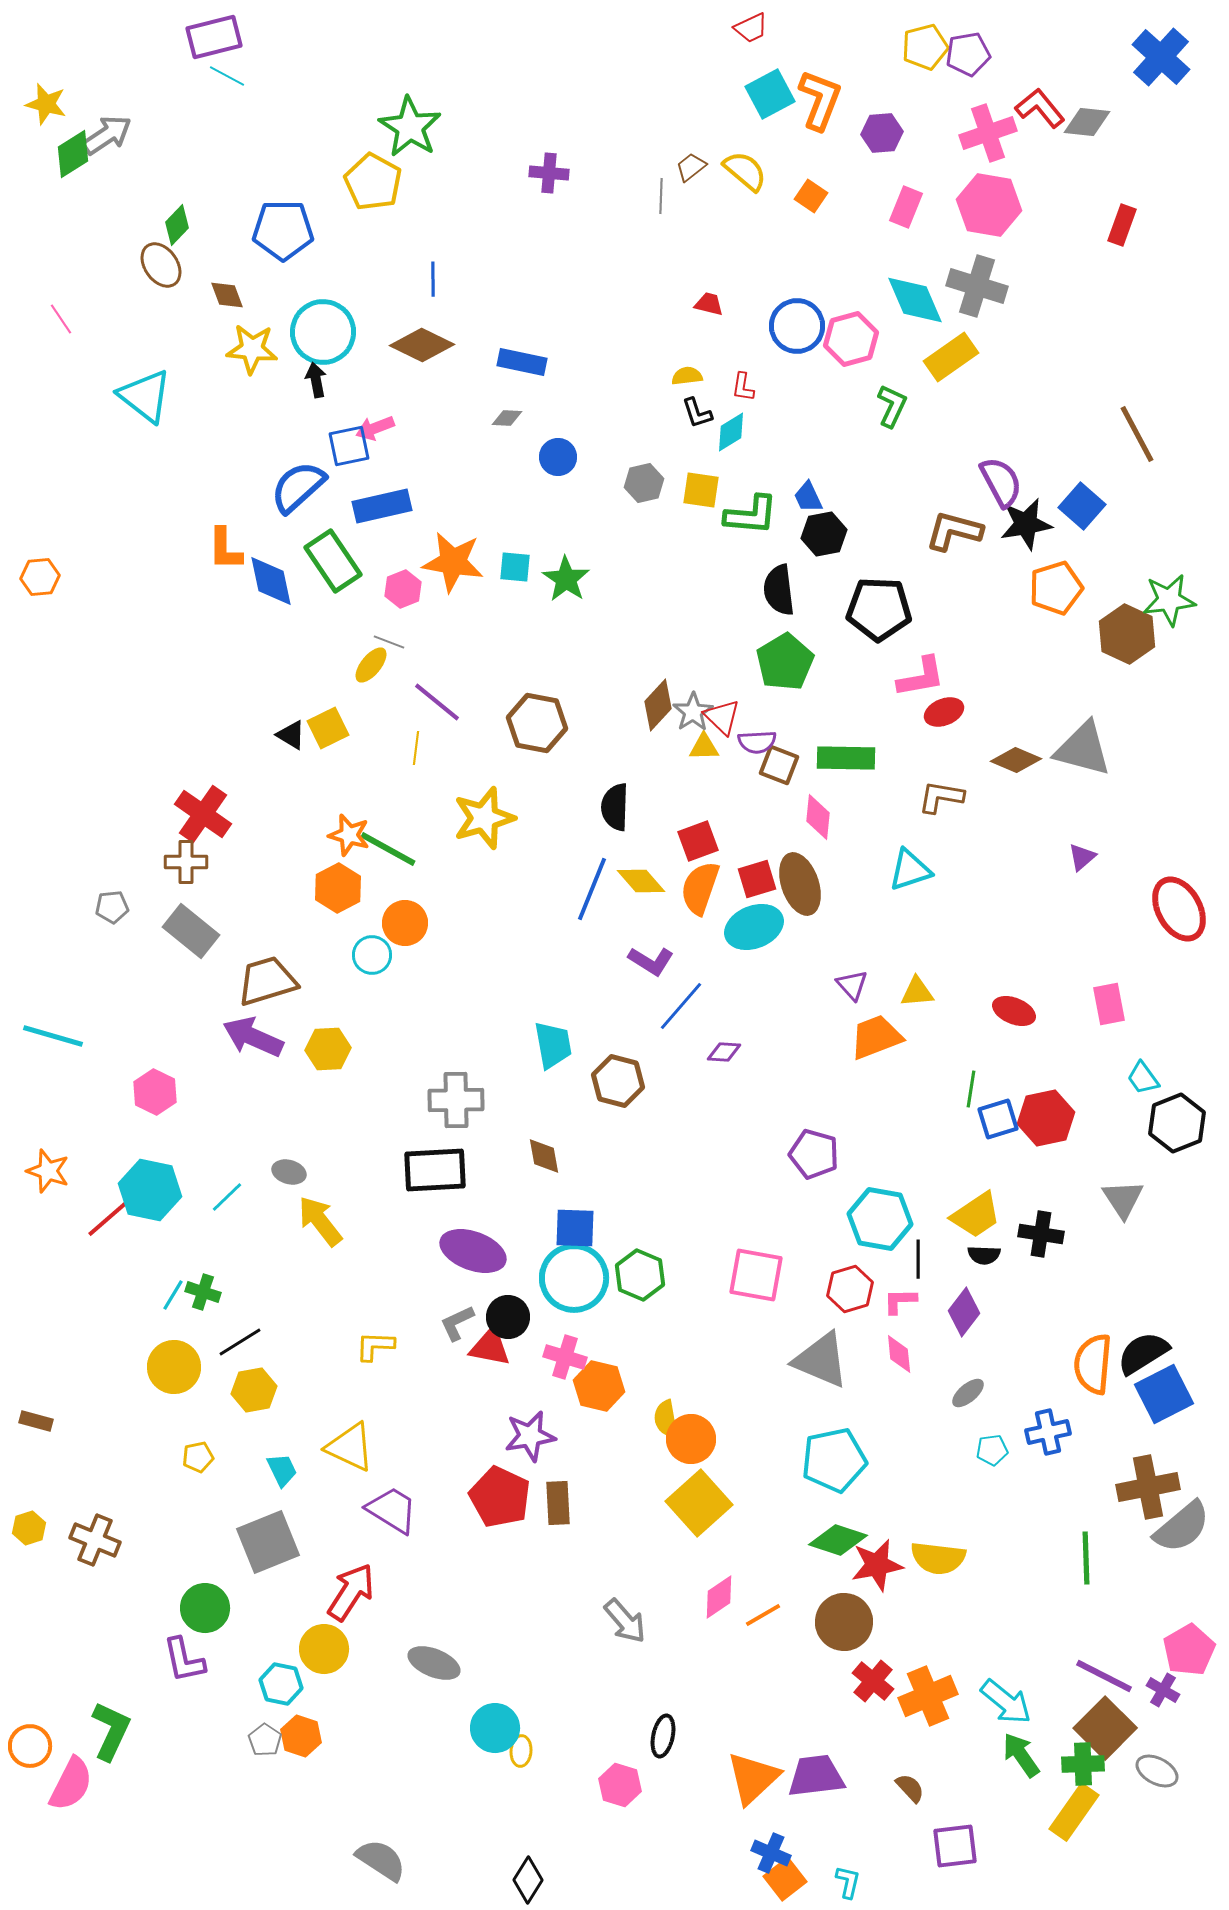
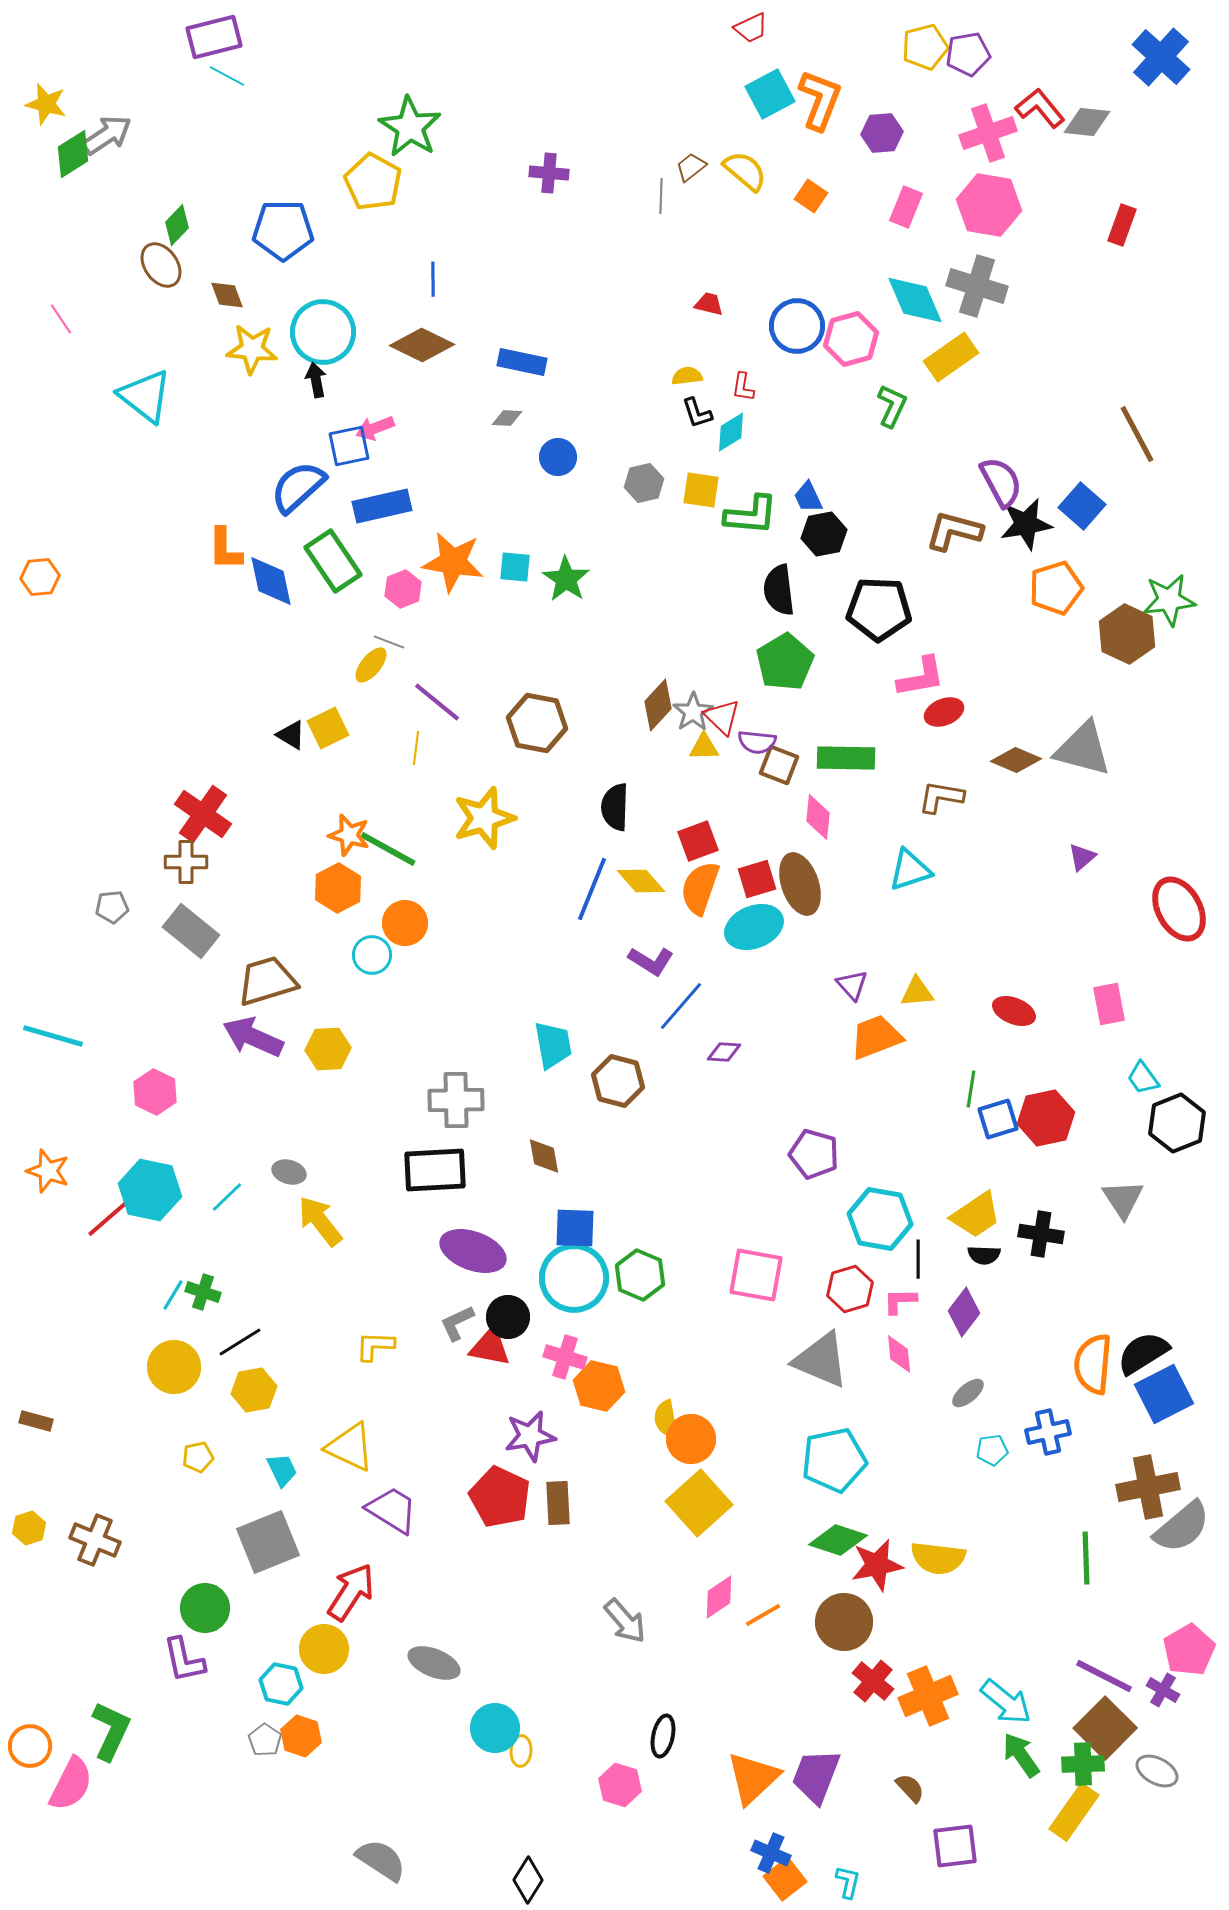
purple semicircle at (757, 742): rotated 9 degrees clockwise
purple trapezoid at (816, 1776): rotated 62 degrees counterclockwise
